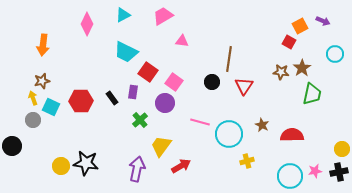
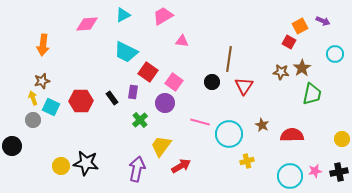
pink diamond at (87, 24): rotated 60 degrees clockwise
yellow circle at (342, 149): moved 10 px up
